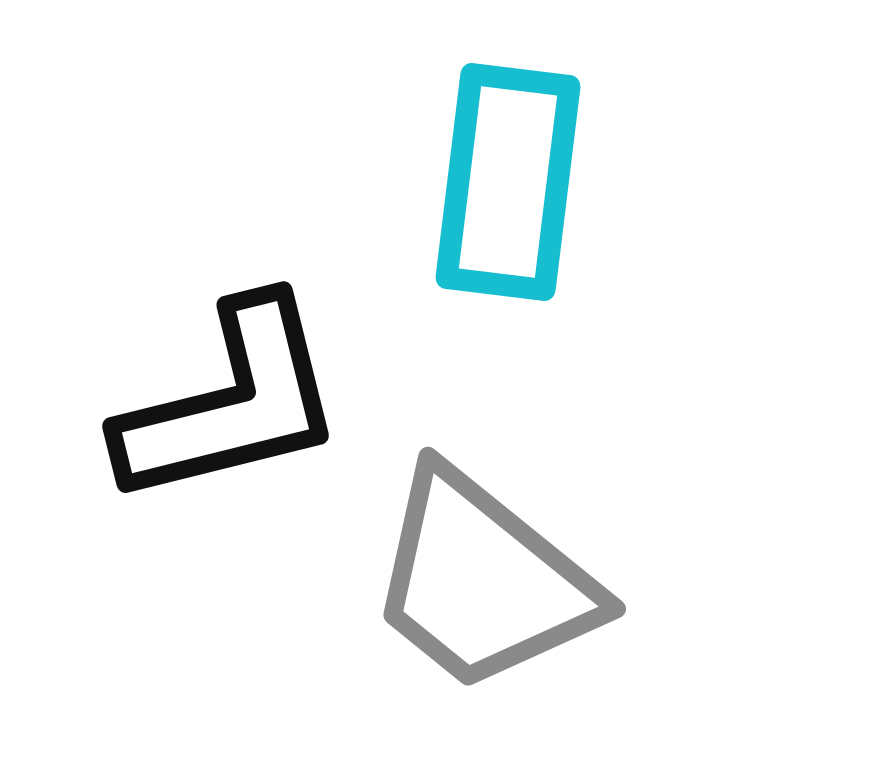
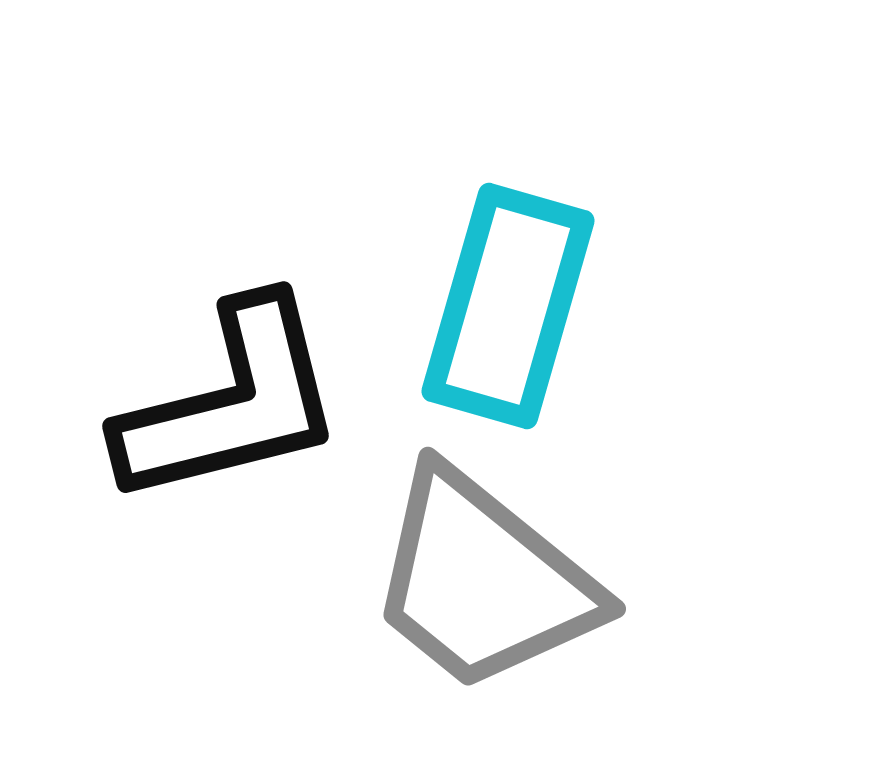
cyan rectangle: moved 124 px down; rotated 9 degrees clockwise
